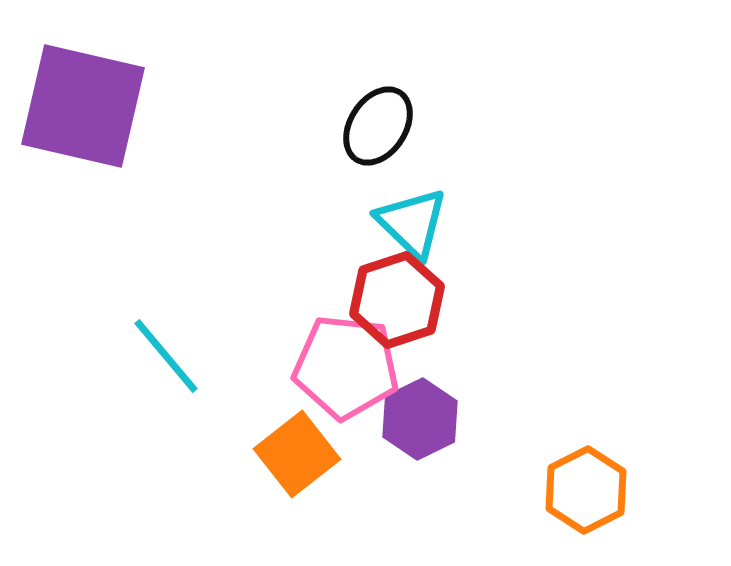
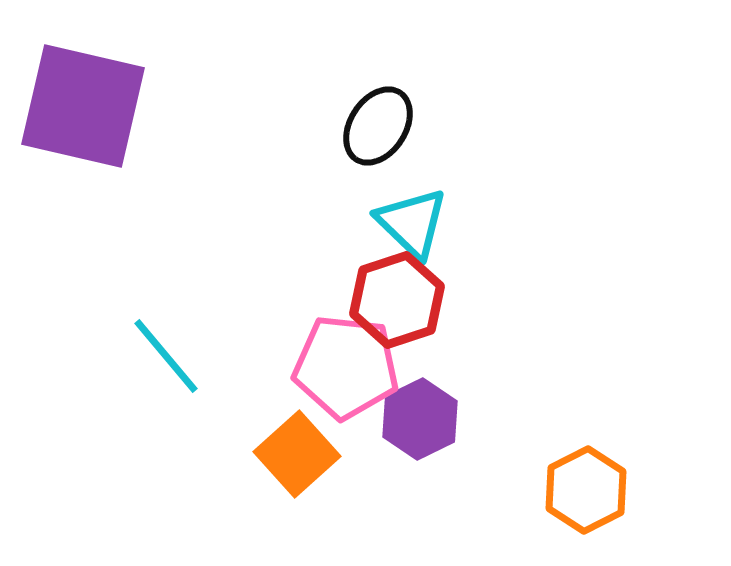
orange square: rotated 4 degrees counterclockwise
